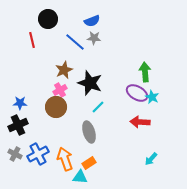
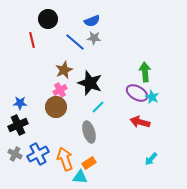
red arrow: rotated 12 degrees clockwise
